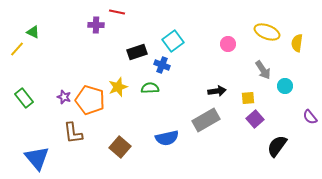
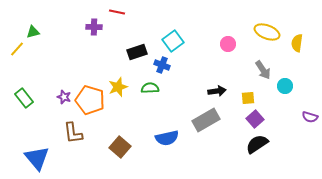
purple cross: moved 2 px left, 2 px down
green triangle: rotated 40 degrees counterclockwise
purple semicircle: rotated 35 degrees counterclockwise
black semicircle: moved 20 px left, 2 px up; rotated 20 degrees clockwise
